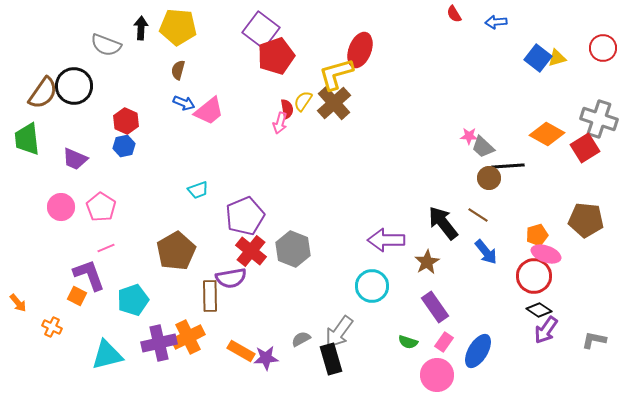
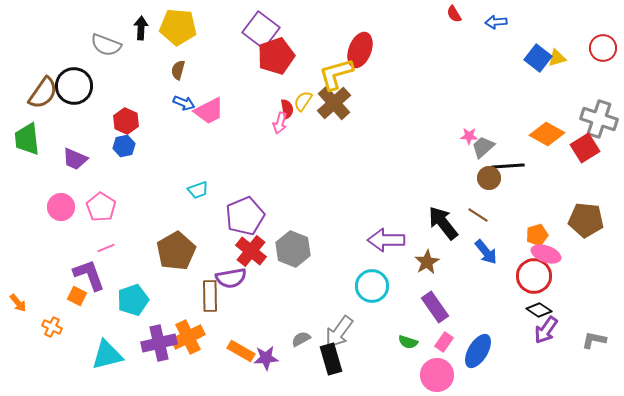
pink trapezoid at (209, 111): rotated 12 degrees clockwise
gray trapezoid at (483, 147): rotated 95 degrees clockwise
